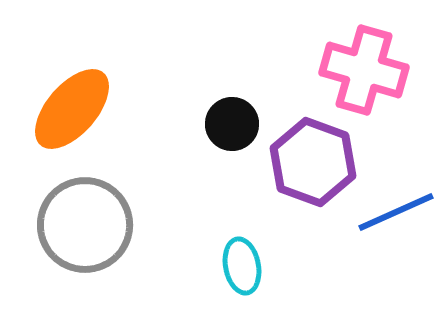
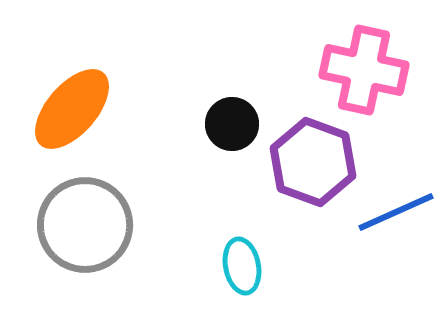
pink cross: rotated 4 degrees counterclockwise
